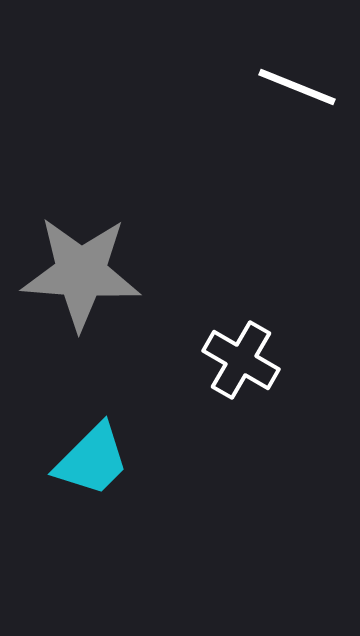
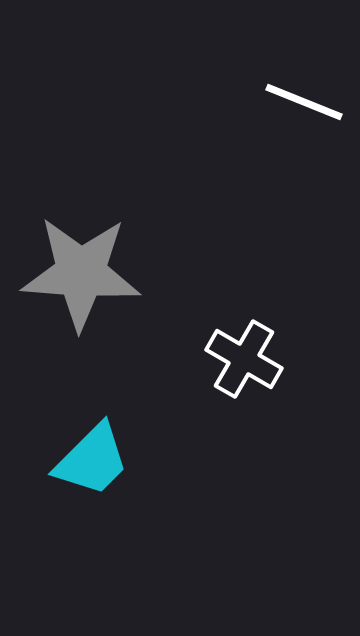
white line: moved 7 px right, 15 px down
white cross: moved 3 px right, 1 px up
